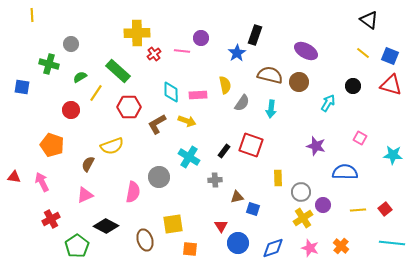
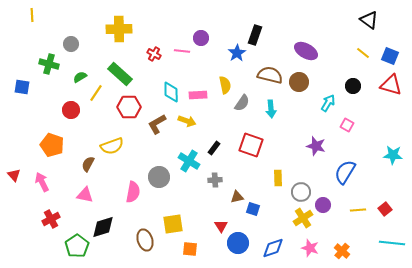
yellow cross at (137, 33): moved 18 px left, 4 px up
red cross at (154, 54): rotated 24 degrees counterclockwise
green rectangle at (118, 71): moved 2 px right, 3 px down
cyan arrow at (271, 109): rotated 12 degrees counterclockwise
pink square at (360, 138): moved 13 px left, 13 px up
black rectangle at (224, 151): moved 10 px left, 3 px up
cyan cross at (189, 157): moved 4 px down
blue semicircle at (345, 172): rotated 60 degrees counterclockwise
red triangle at (14, 177): moved 2 px up; rotated 40 degrees clockwise
pink triangle at (85, 195): rotated 36 degrees clockwise
black diamond at (106, 226): moved 3 px left, 1 px down; rotated 45 degrees counterclockwise
orange cross at (341, 246): moved 1 px right, 5 px down
